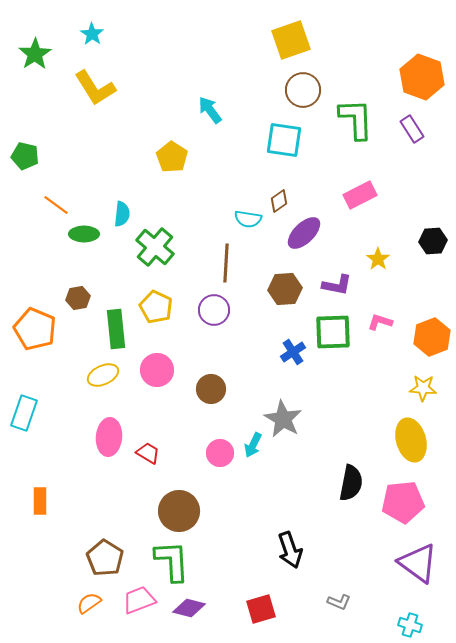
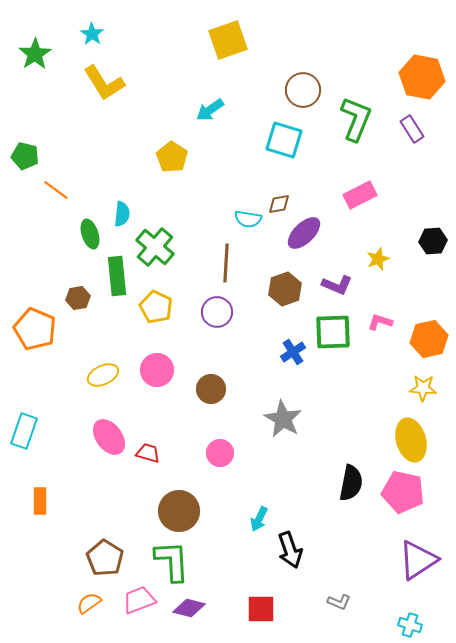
yellow square at (291, 40): moved 63 px left
orange hexagon at (422, 77): rotated 9 degrees counterclockwise
yellow L-shape at (95, 88): moved 9 px right, 5 px up
cyan arrow at (210, 110): rotated 88 degrees counterclockwise
green L-shape at (356, 119): rotated 24 degrees clockwise
cyan square at (284, 140): rotated 9 degrees clockwise
brown diamond at (279, 201): moved 3 px down; rotated 25 degrees clockwise
orange line at (56, 205): moved 15 px up
green ellipse at (84, 234): moved 6 px right; rotated 72 degrees clockwise
yellow star at (378, 259): rotated 15 degrees clockwise
purple L-shape at (337, 285): rotated 12 degrees clockwise
brown hexagon at (285, 289): rotated 16 degrees counterclockwise
purple circle at (214, 310): moved 3 px right, 2 px down
green rectangle at (116, 329): moved 1 px right, 53 px up
orange hexagon at (432, 337): moved 3 px left, 2 px down; rotated 9 degrees clockwise
cyan rectangle at (24, 413): moved 18 px down
pink ellipse at (109, 437): rotated 42 degrees counterclockwise
cyan arrow at (253, 445): moved 6 px right, 74 px down
red trapezoid at (148, 453): rotated 15 degrees counterclockwise
pink pentagon at (403, 502): moved 10 px up; rotated 18 degrees clockwise
purple triangle at (418, 563): moved 3 px up; rotated 51 degrees clockwise
red square at (261, 609): rotated 16 degrees clockwise
